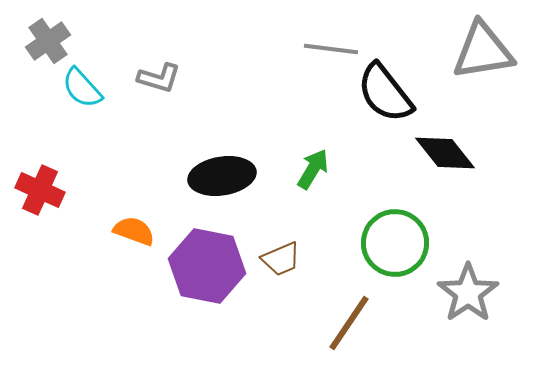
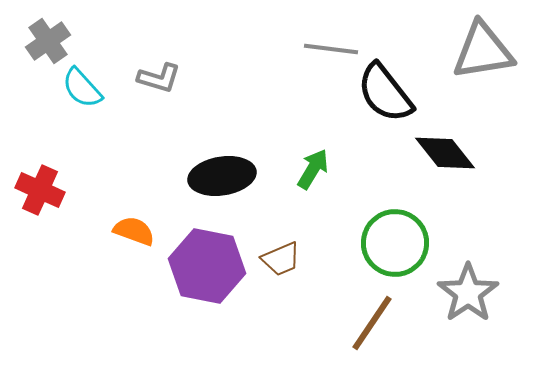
brown line: moved 23 px right
